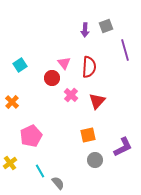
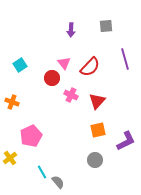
gray square: rotated 16 degrees clockwise
purple arrow: moved 14 px left
purple line: moved 9 px down
red semicircle: moved 1 px right; rotated 40 degrees clockwise
pink cross: rotated 16 degrees counterclockwise
orange cross: rotated 24 degrees counterclockwise
orange square: moved 10 px right, 5 px up
purple L-shape: moved 3 px right, 6 px up
yellow cross: moved 5 px up
cyan line: moved 2 px right, 1 px down
gray semicircle: moved 1 px up
